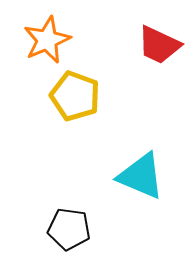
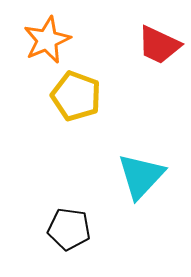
yellow pentagon: moved 1 px right
cyan triangle: rotated 50 degrees clockwise
